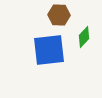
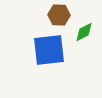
green diamond: moved 5 px up; rotated 20 degrees clockwise
